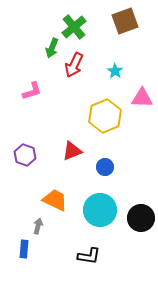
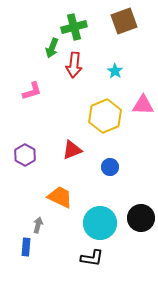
brown square: moved 1 px left
green cross: rotated 25 degrees clockwise
red arrow: rotated 20 degrees counterclockwise
pink triangle: moved 1 px right, 7 px down
red triangle: moved 1 px up
purple hexagon: rotated 10 degrees clockwise
blue circle: moved 5 px right
orange trapezoid: moved 5 px right, 3 px up
cyan circle: moved 13 px down
gray arrow: moved 1 px up
blue rectangle: moved 2 px right, 2 px up
black L-shape: moved 3 px right, 2 px down
